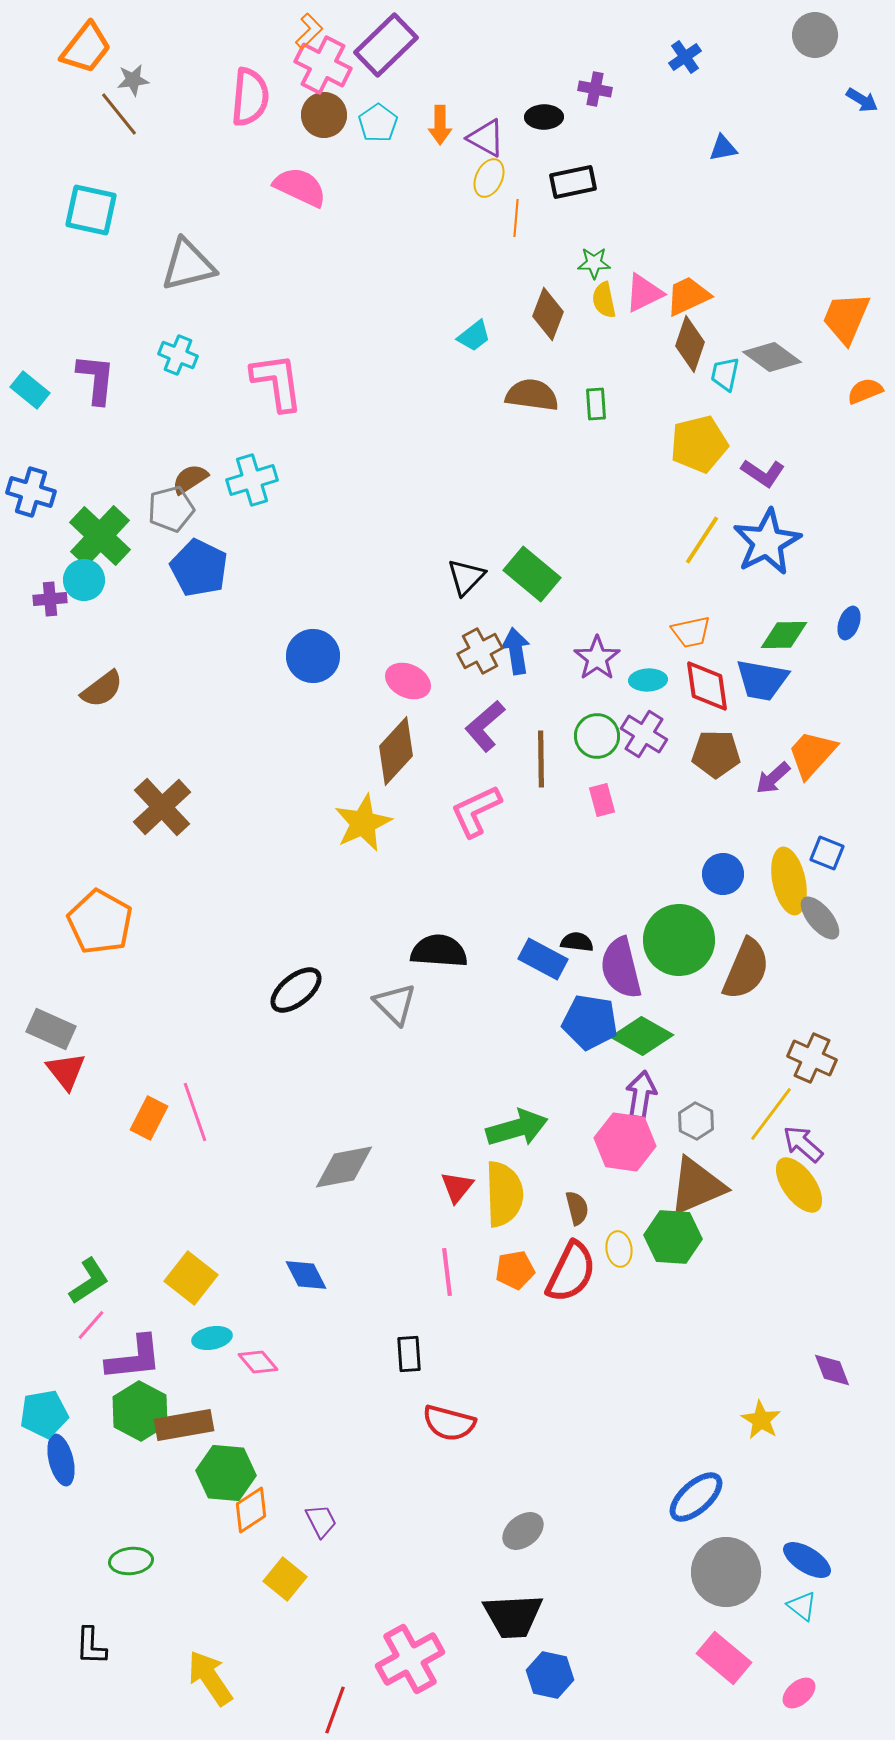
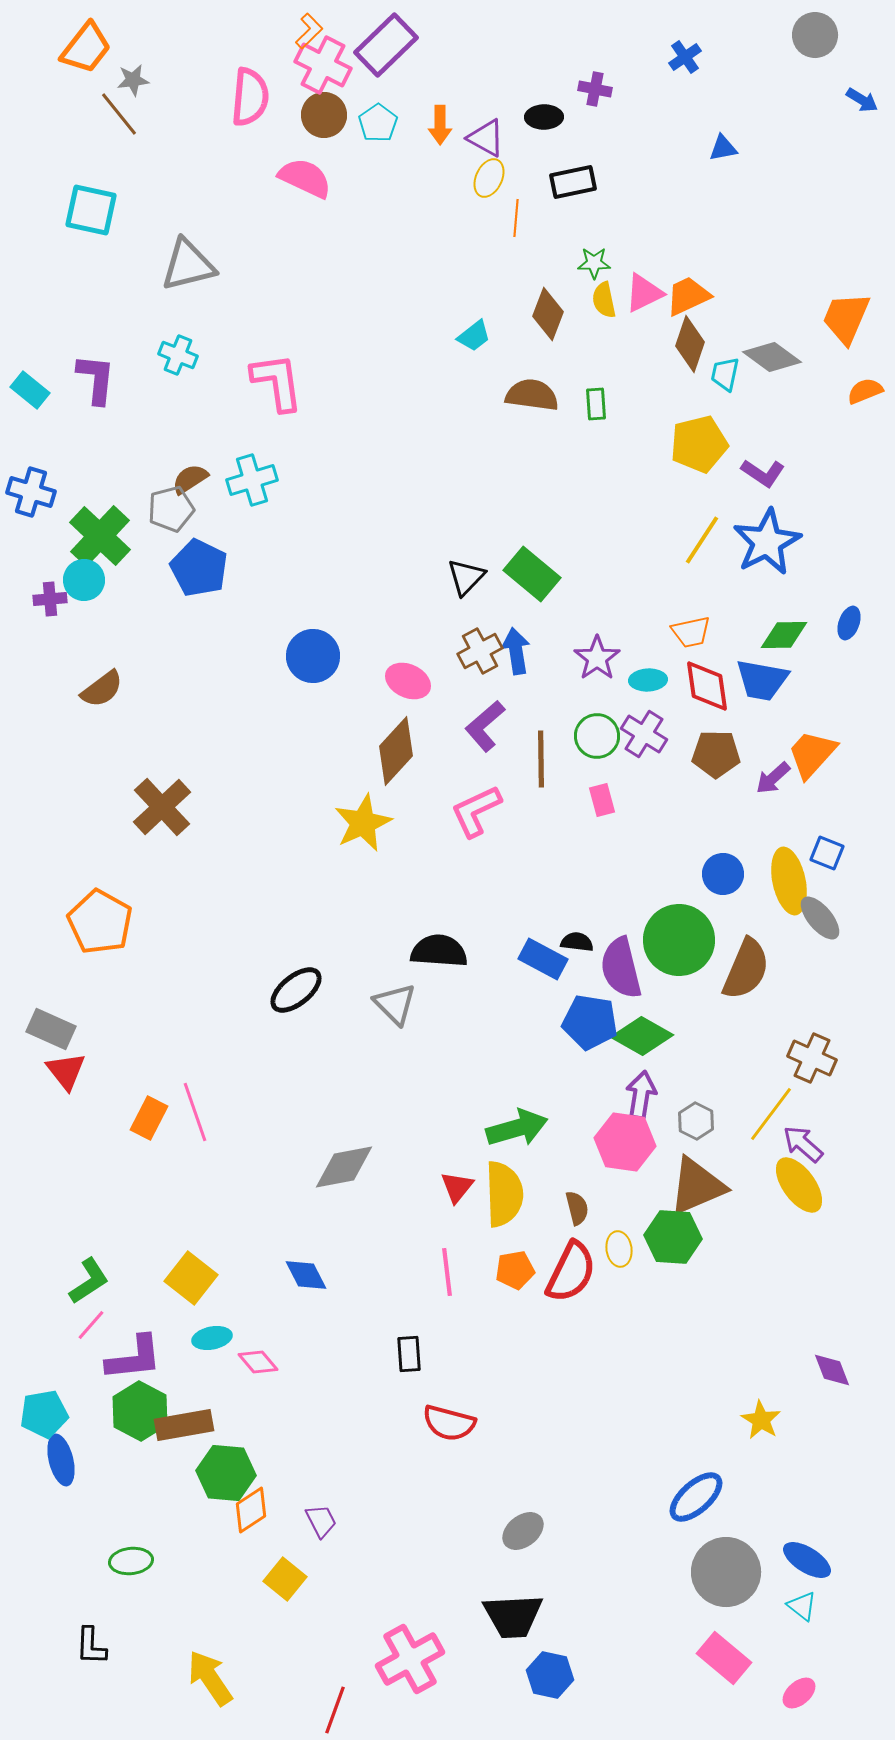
pink semicircle at (300, 187): moved 5 px right, 9 px up
